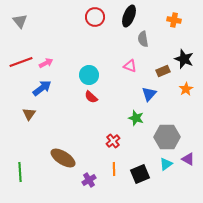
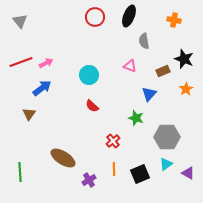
gray semicircle: moved 1 px right, 2 px down
red semicircle: moved 1 px right, 9 px down
purple triangle: moved 14 px down
